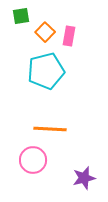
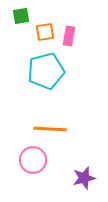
orange square: rotated 36 degrees clockwise
